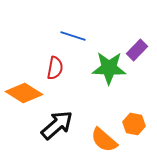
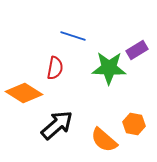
purple rectangle: rotated 15 degrees clockwise
